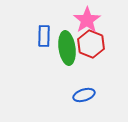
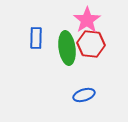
blue rectangle: moved 8 px left, 2 px down
red hexagon: rotated 16 degrees counterclockwise
